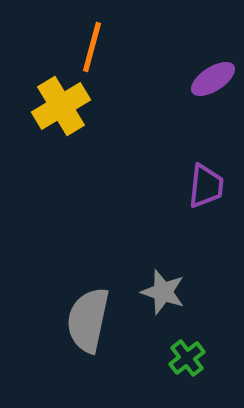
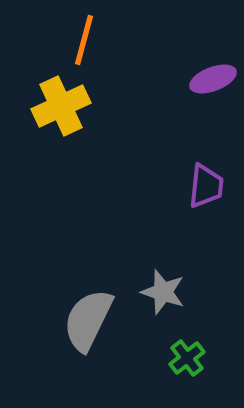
orange line: moved 8 px left, 7 px up
purple ellipse: rotated 12 degrees clockwise
yellow cross: rotated 6 degrees clockwise
gray semicircle: rotated 14 degrees clockwise
